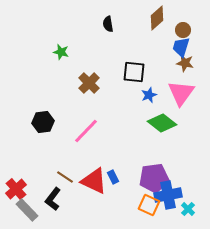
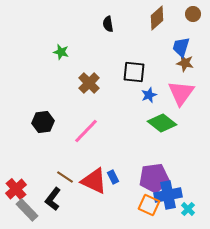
brown circle: moved 10 px right, 16 px up
